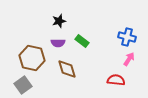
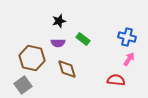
green rectangle: moved 1 px right, 2 px up
